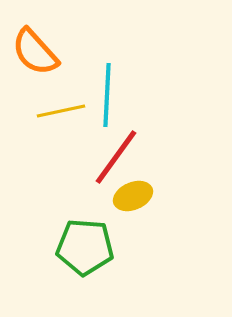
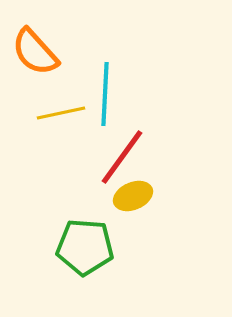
cyan line: moved 2 px left, 1 px up
yellow line: moved 2 px down
red line: moved 6 px right
